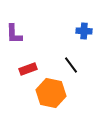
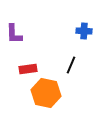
black line: rotated 60 degrees clockwise
red rectangle: rotated 12 degrees clockwise
orange hexagon: moved 5 px left
